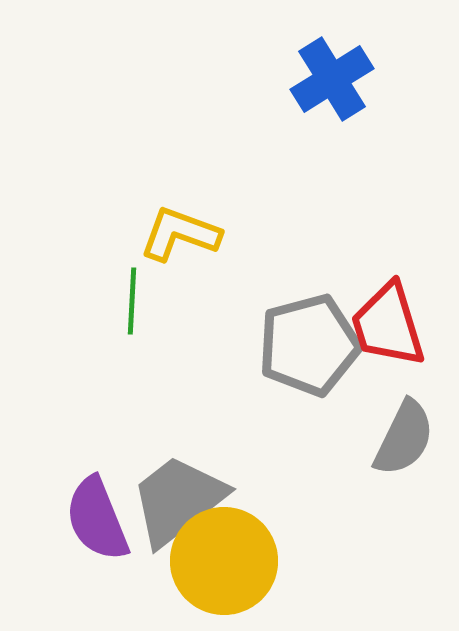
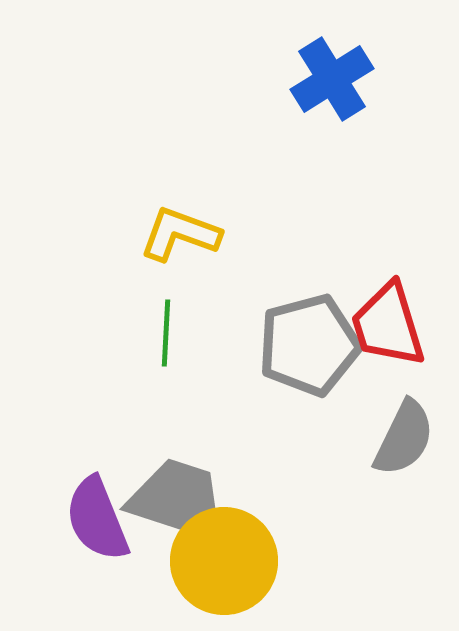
green line: moved 34 px right, 32 px down
gray trapezoid: rotated 56 degrees clockwise
